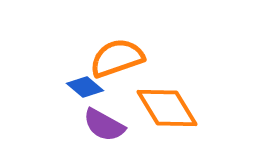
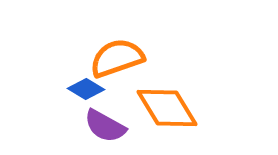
blue diamond: moved 1 px right, 2 px down; rotated 9 degrees counterclockwise
purple semicircle: moved 1 px right, 1 px down
